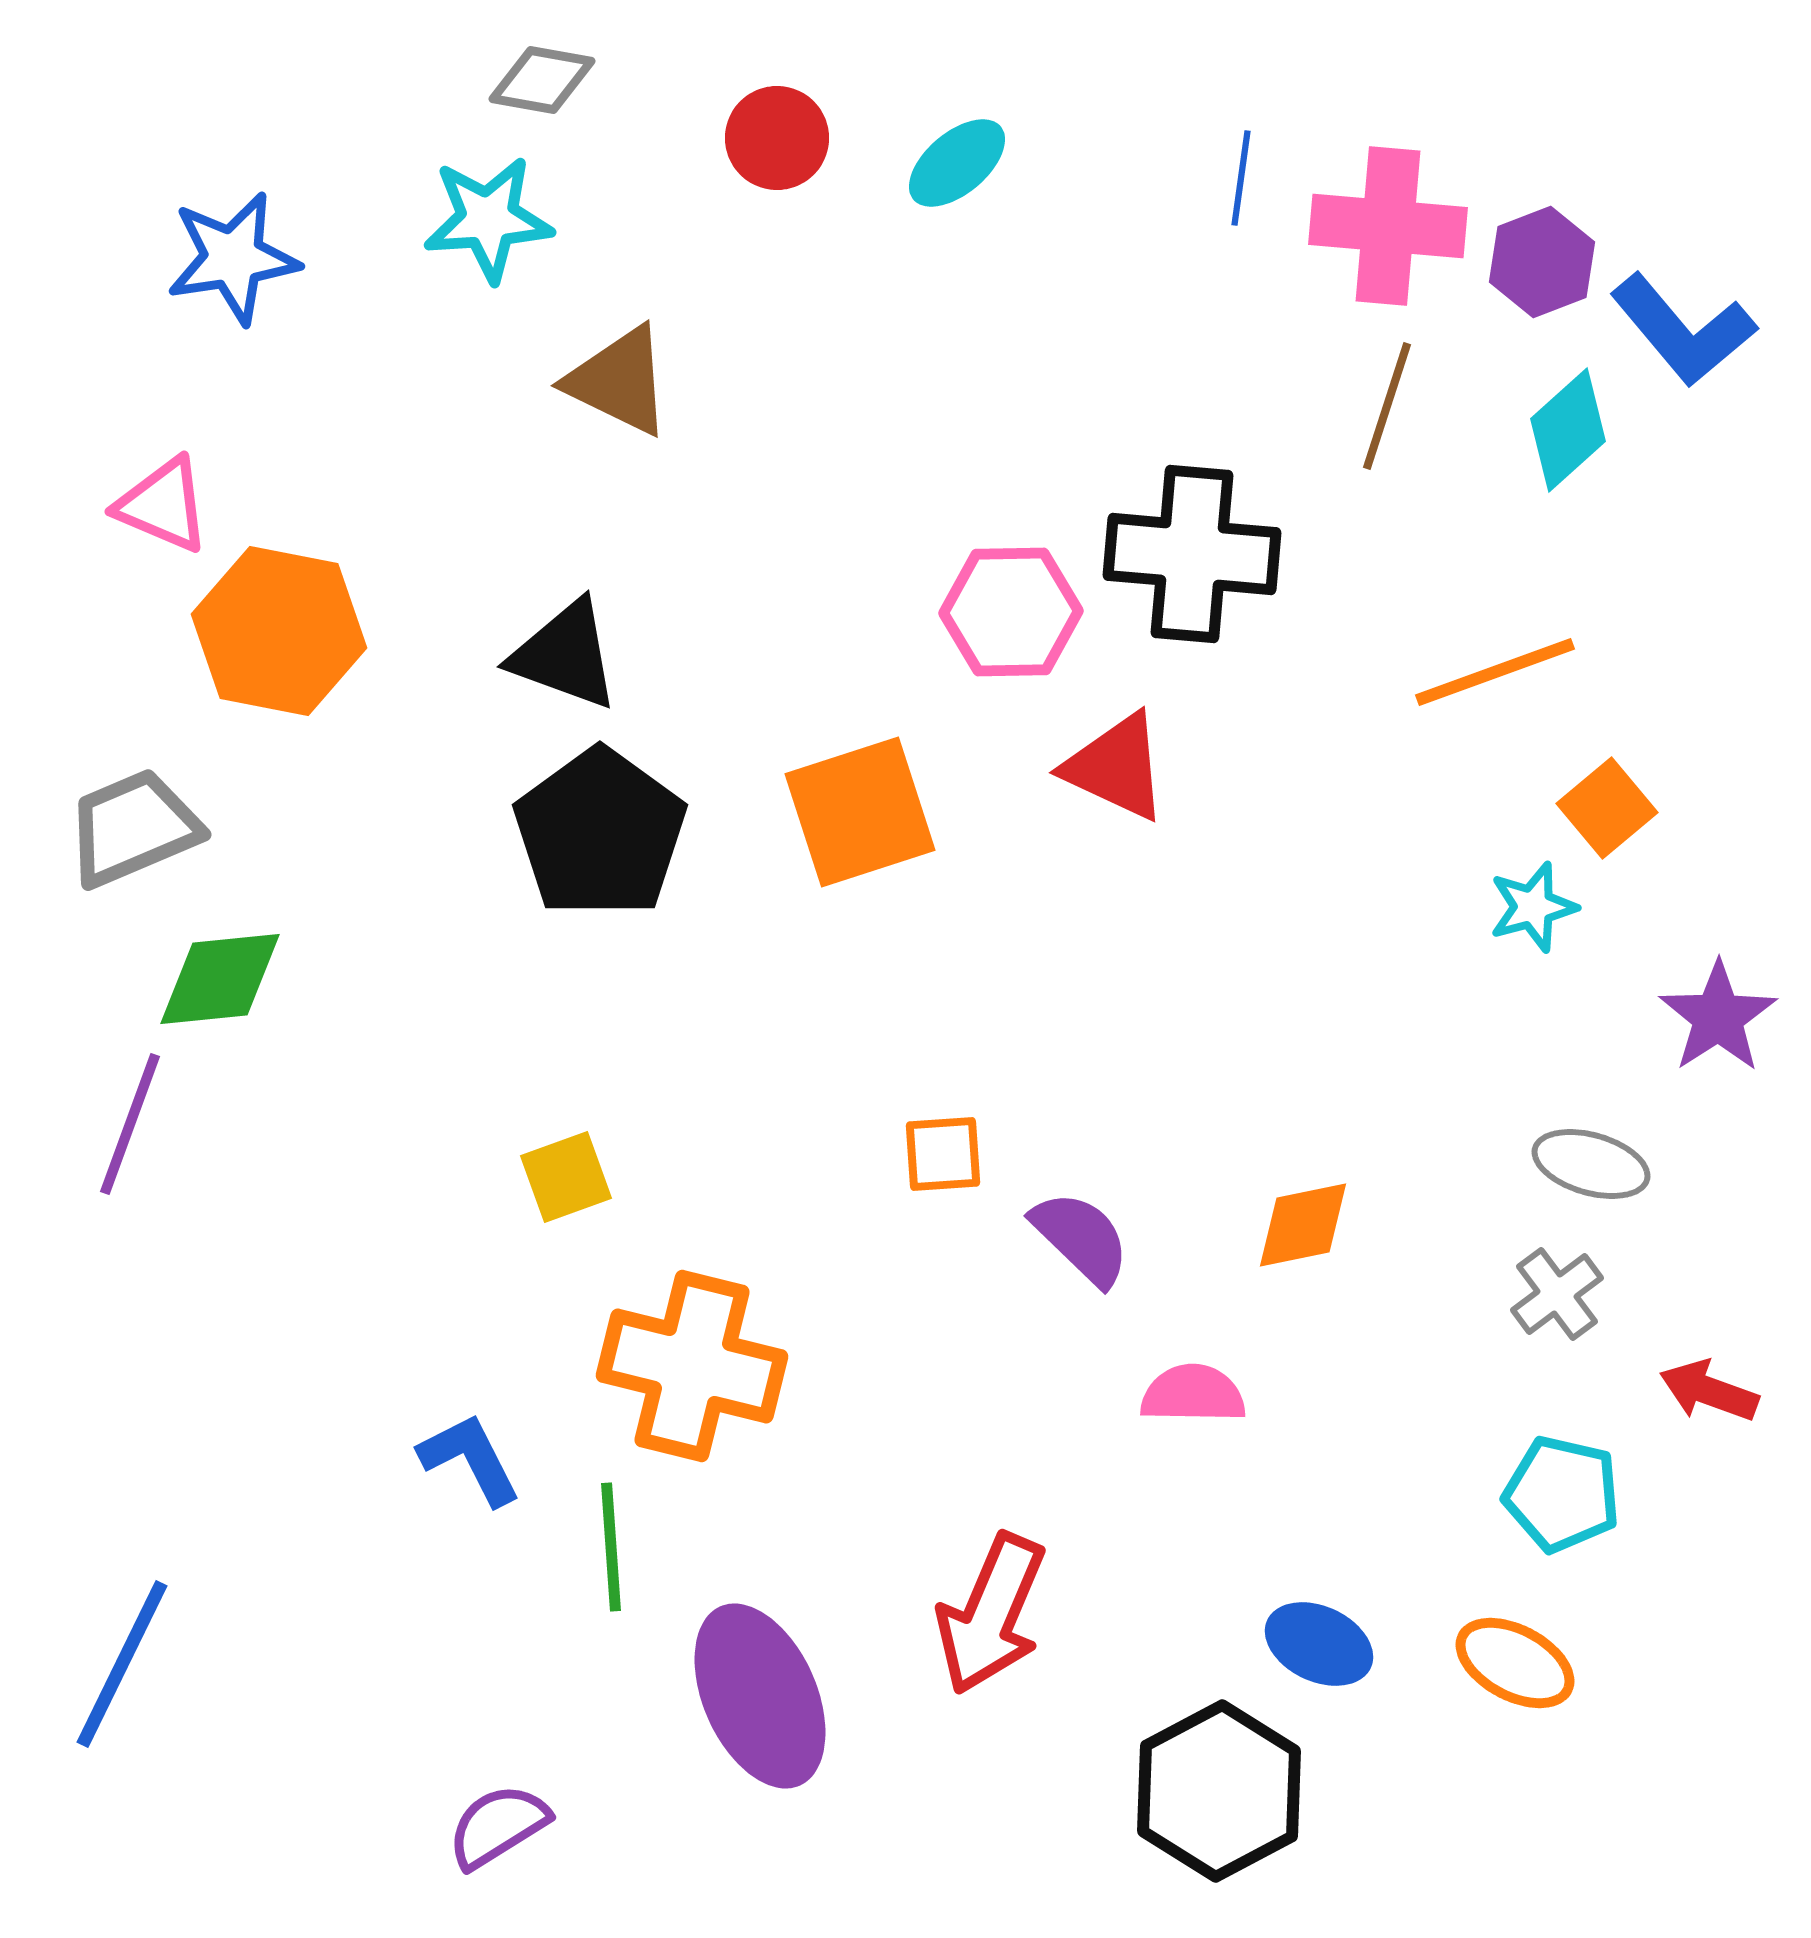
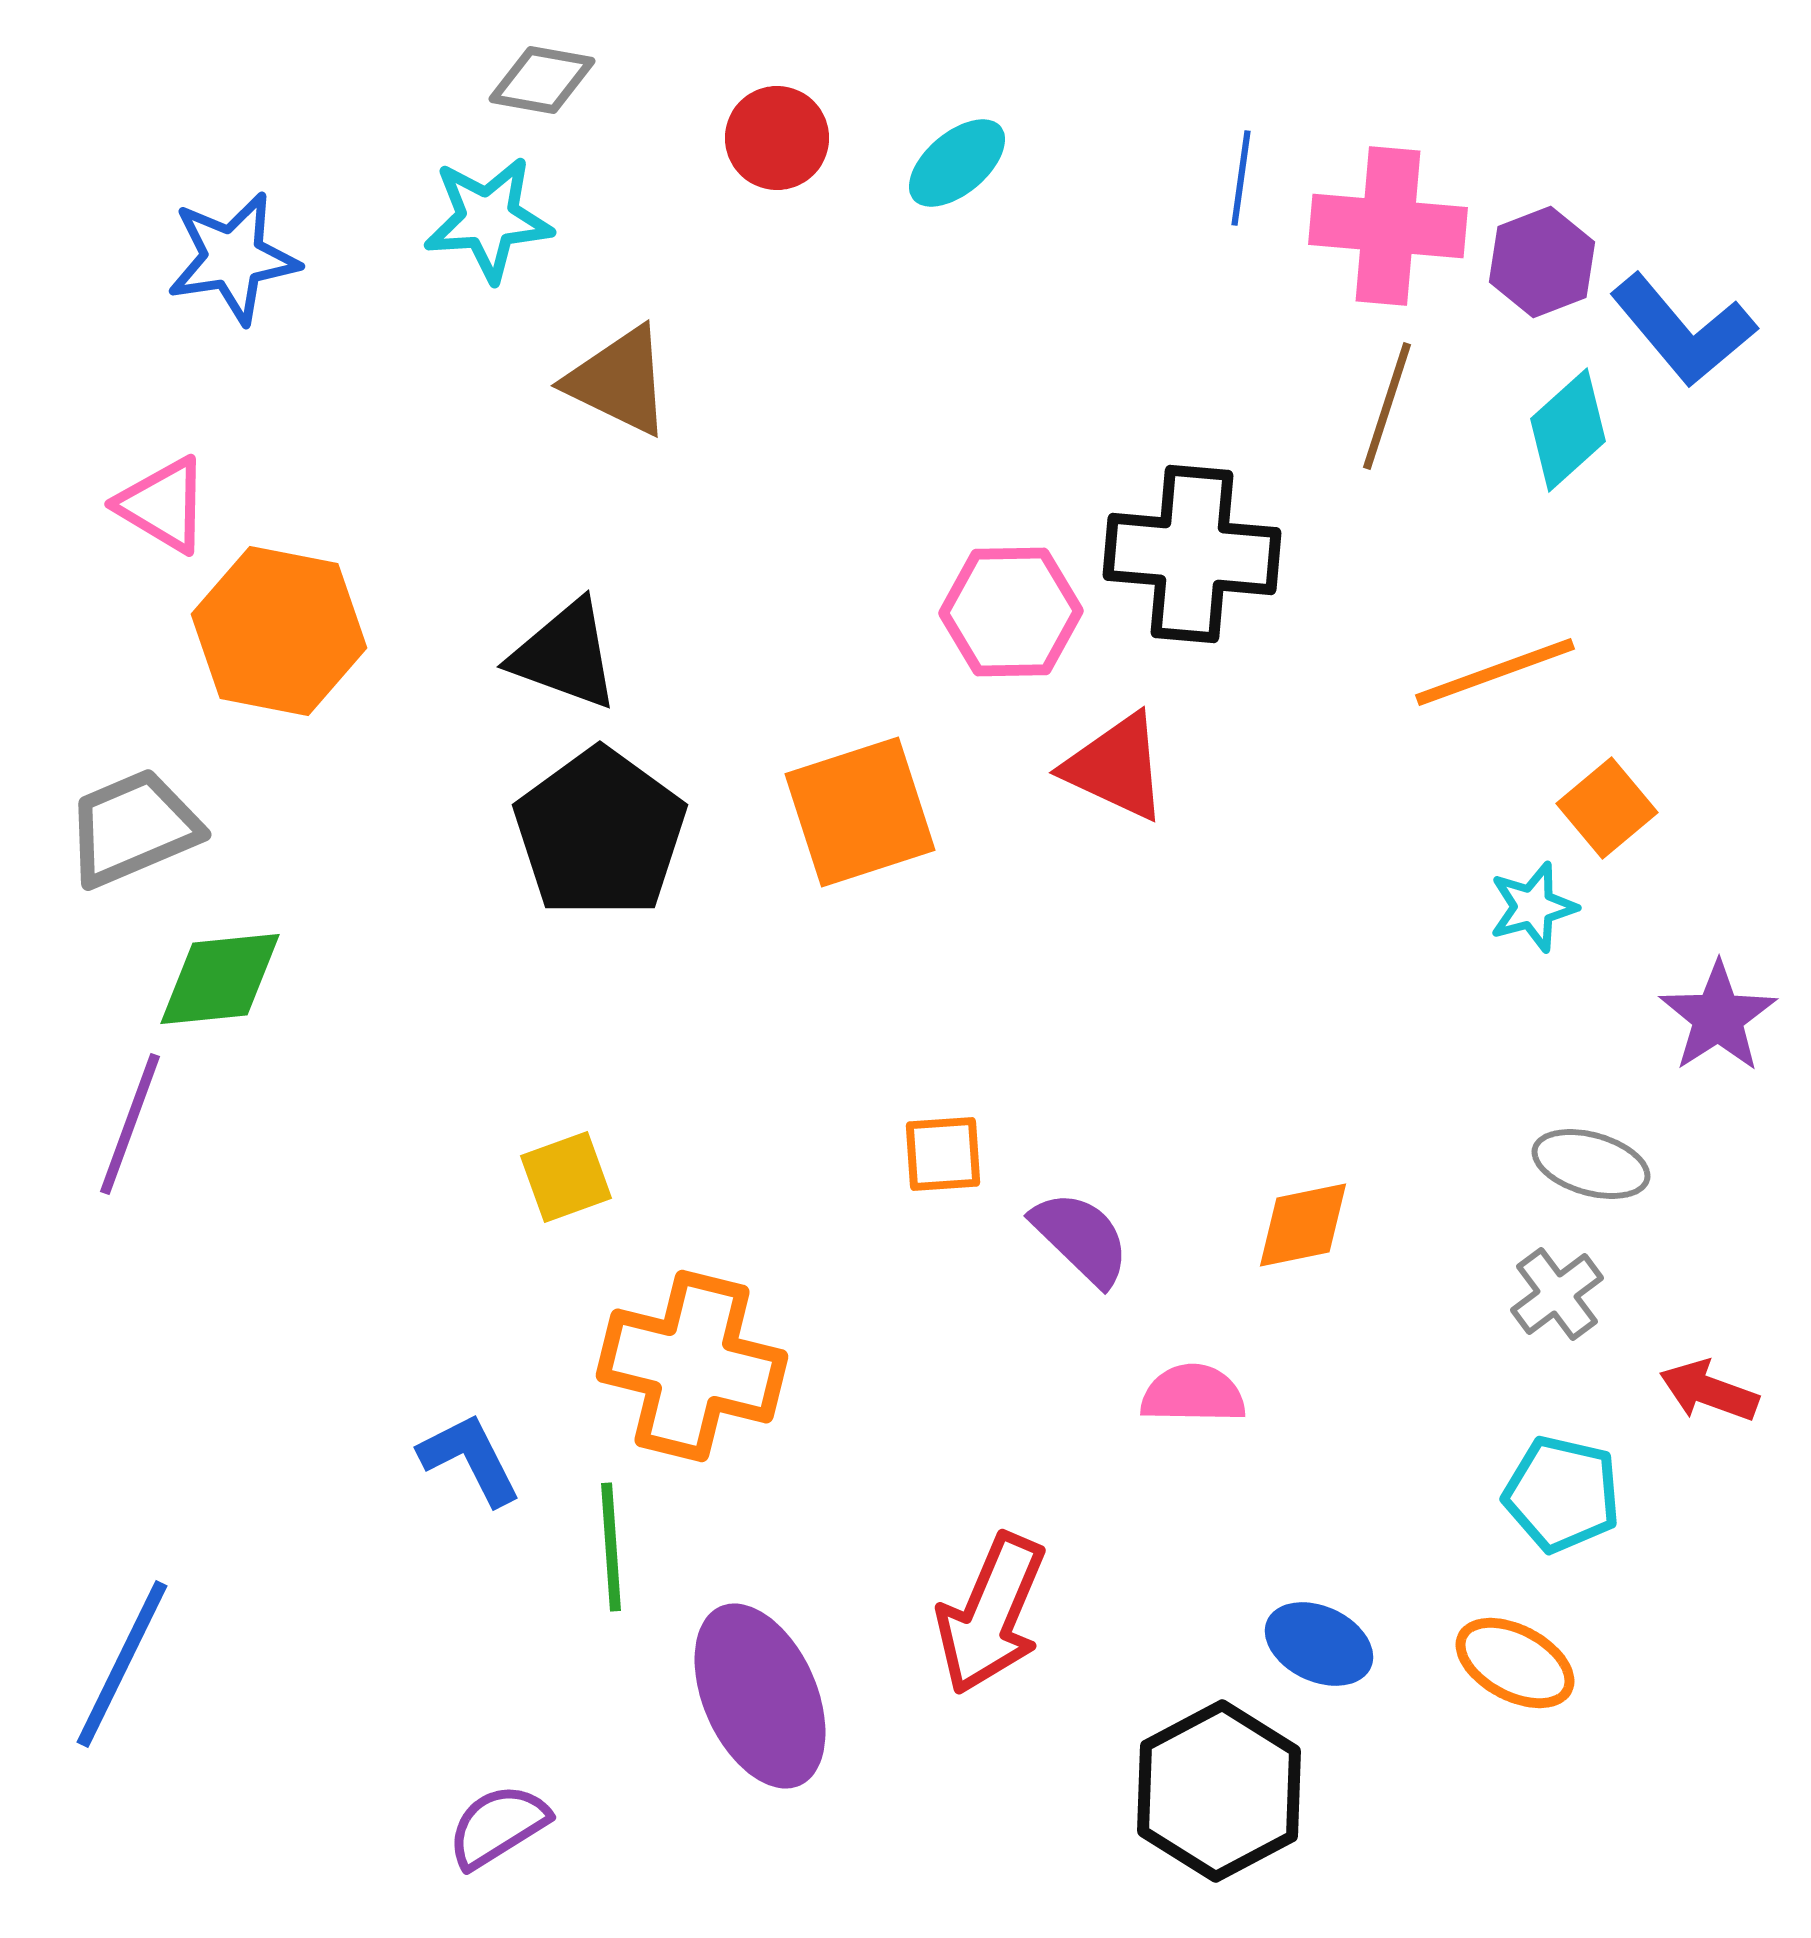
pink triangle at (163, 505): rotated 8 degrees clockwise
